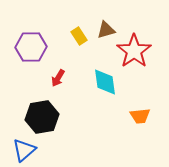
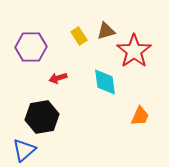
brown triangle: moved 1 px down
red arrow: rotated 42 degrees clockwise
orange trapezoid: rotated 60 degrees counterclockwise
